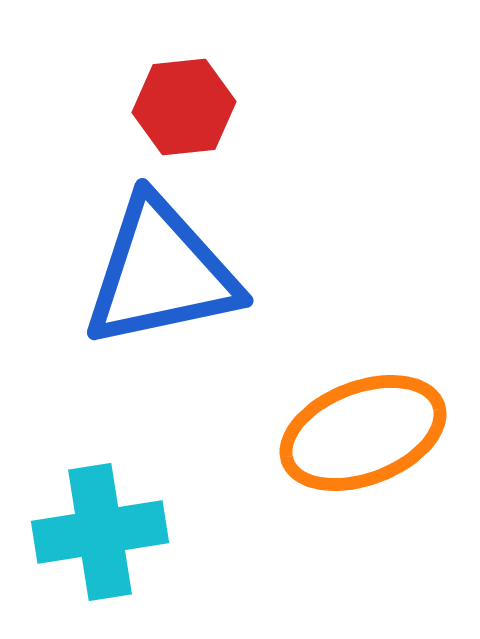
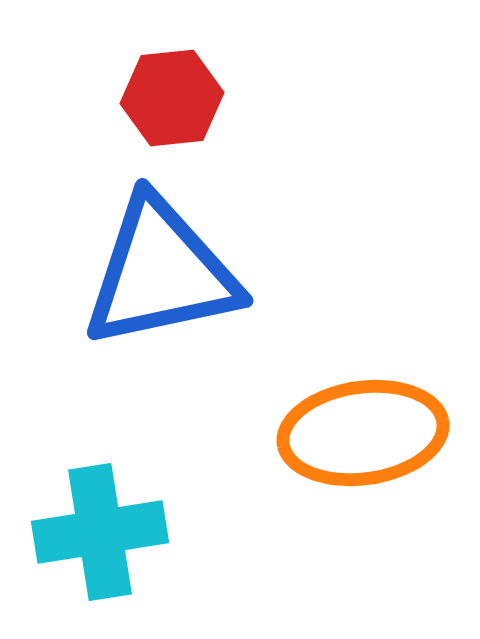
red hexagon: moved 12 px left, 9 px up
orange ellipse: rotated 13 degrees clockwise
